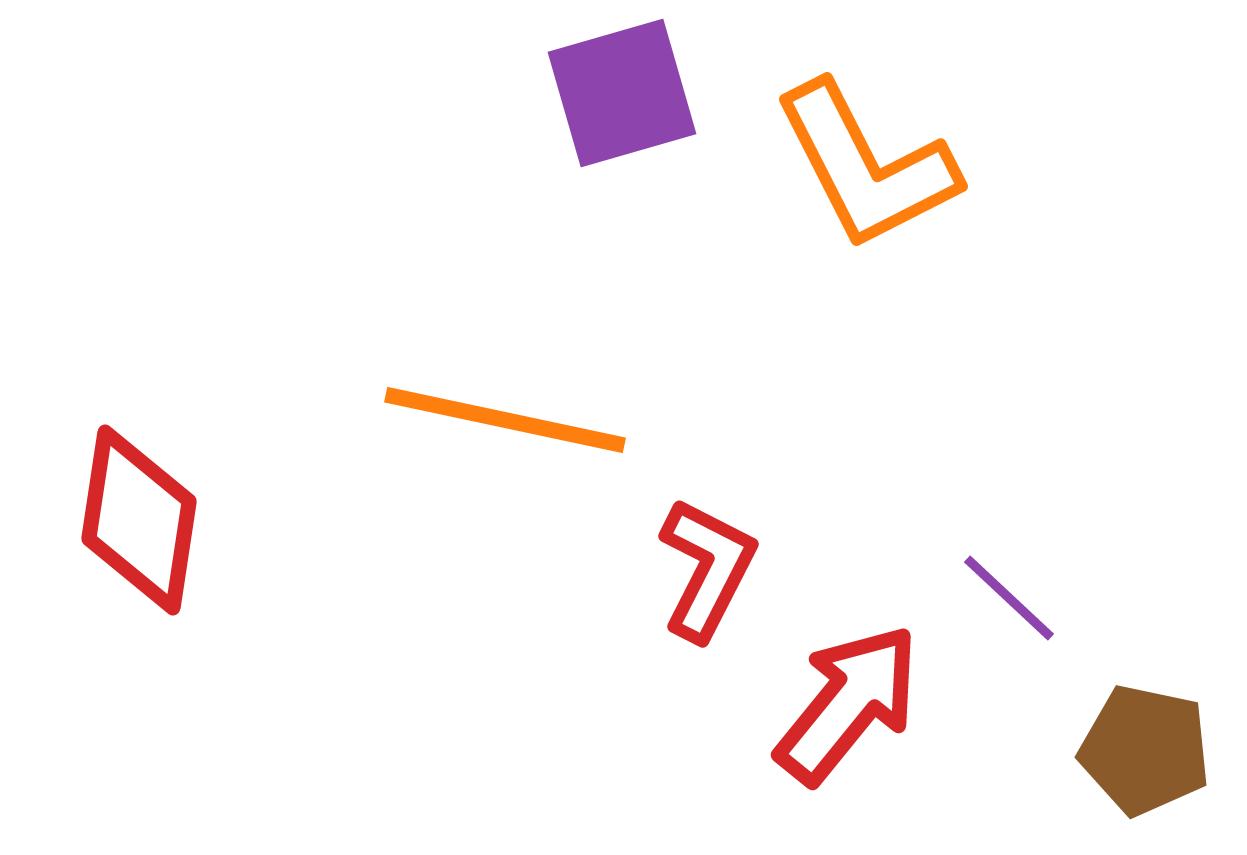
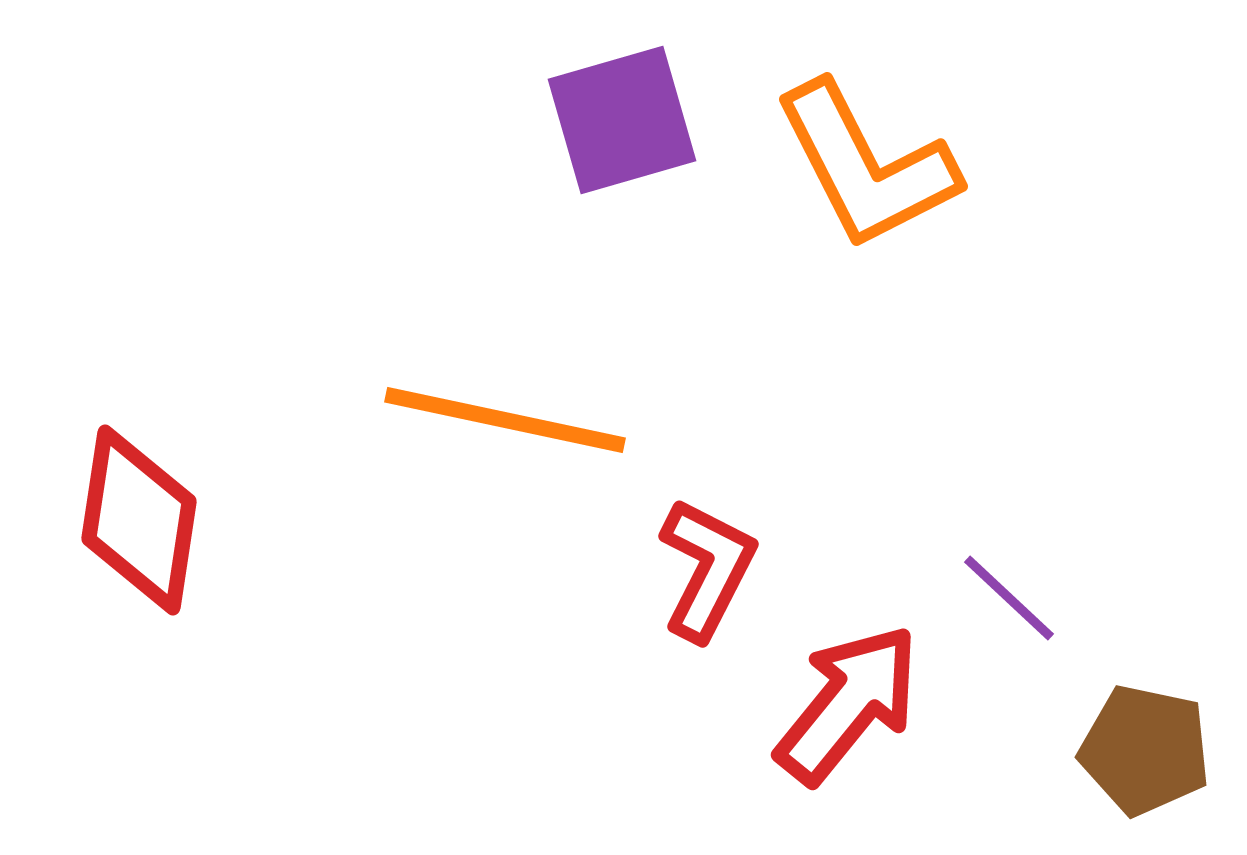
purple square: moved 27 px down
